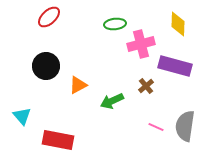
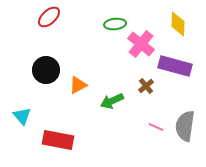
pink cross: rotated 36 degrees counterclockwise
black circle: moved 4 px down
